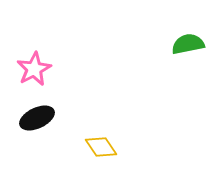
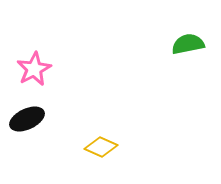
black ellipse: moved 10 px left, 1 px down
yellow diamond: rotated 32 degrees counterclockwise
